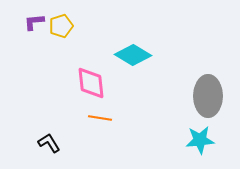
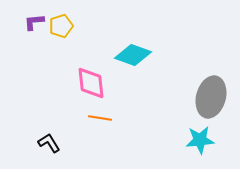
cyan diamond: rotated 12 degrees counterclockwise
gray ellipse: moved 3 px right, 1 px down; rotated 15 degrees clockwise
